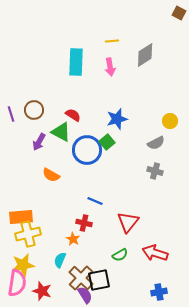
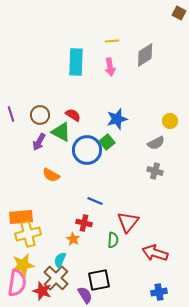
brown circle: moved 6 px right, 5 px down
green semicircle: moved 7 px left, 15 px up; rotated 56 degrees counterclockwise
brown cross: moved 25 px left
